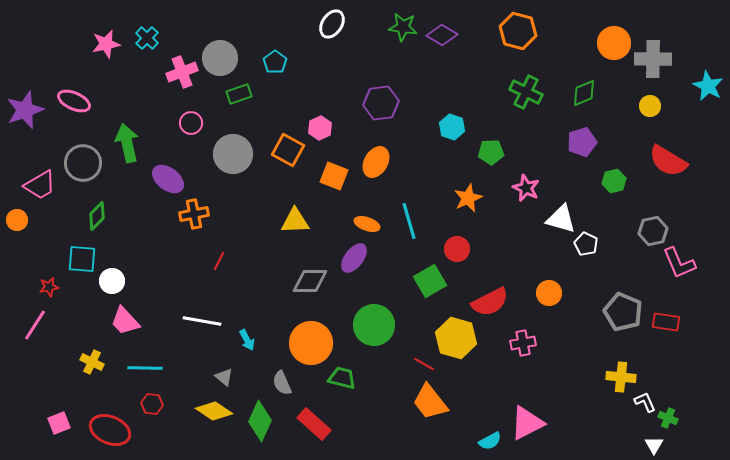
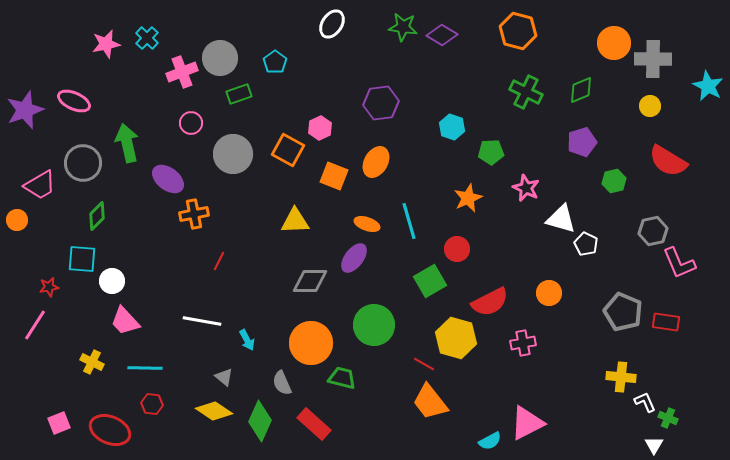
green diamond at (584, 93): moved 3 px left, 3 px up
